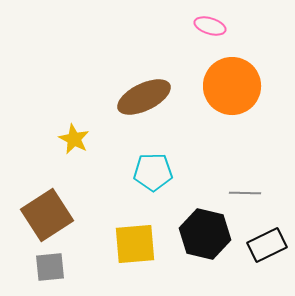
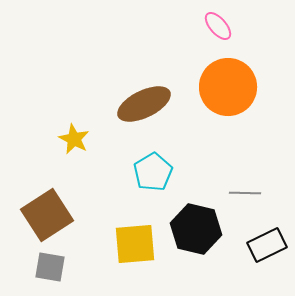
pink ellipse: moved 8 px right; rotated 32 degrees clockwise
orange circle: moved 4 px left, 1 px down
brown ellipse: moved 7 px down
cyan pentagon: rotated 30 degrees counterclockwise
black hexagon: moved 9 px left, 5 px up
gray square: rotated 16 degrees clockwise
